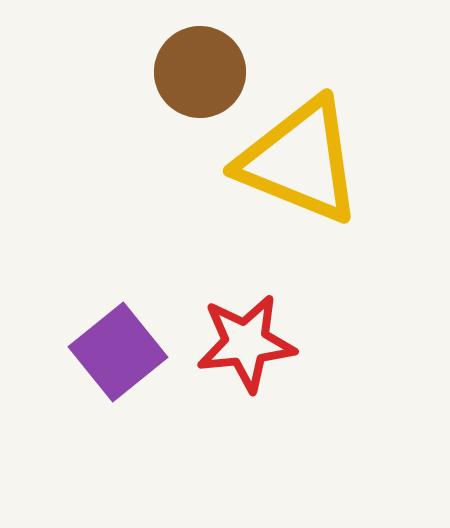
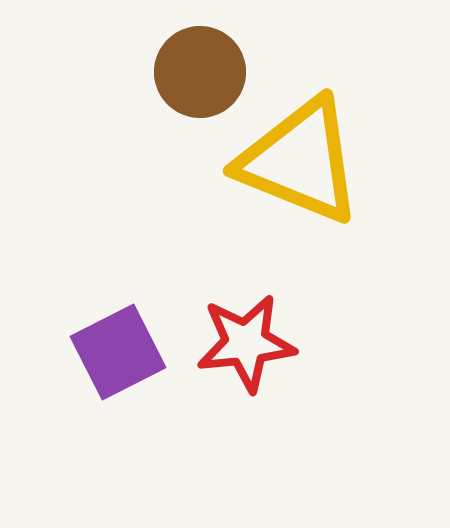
purple square: rotated 12 degrees clockwise
